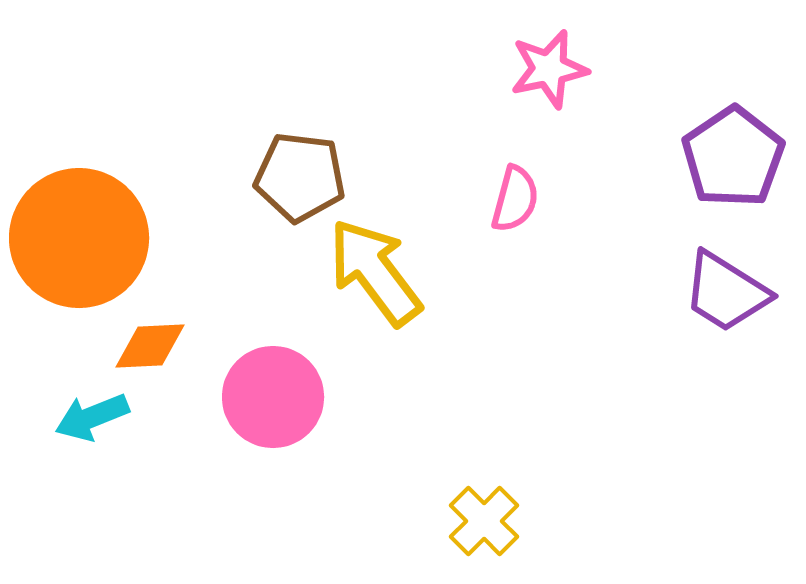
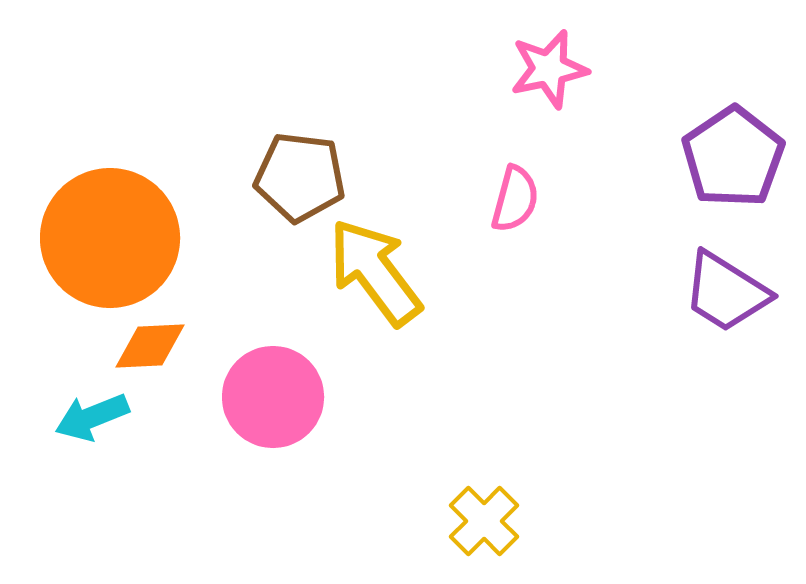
orange circle: moved 31 px right
